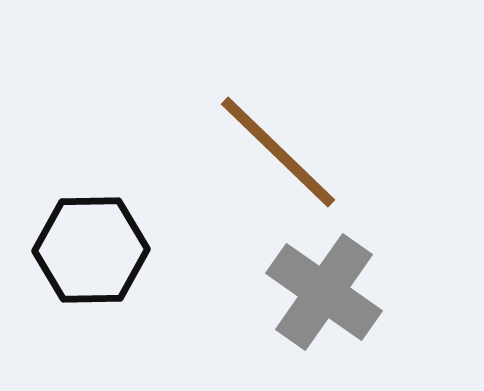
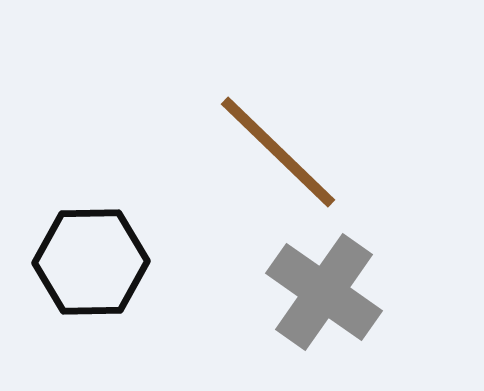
black hexagon: moved 12 px down
